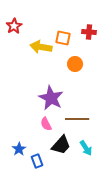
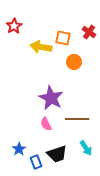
red cross: rotated 32 degrees clockwise
orange circle: moved 1 px left, 2 px up
black trapezoid: moved 4 px left, 9 px down; rotated 30 degrees clockwise
blue rectangle: moved 1 px left, 1 px down
